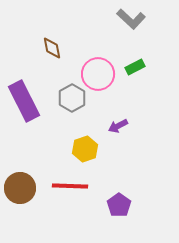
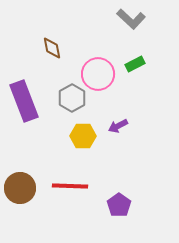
green rectangle: moved 3 px up
purple rectangle: rotated 6 degrees clockwise
yellow hexagon: moved 2 px left, 13 px up; rotated 20 degrees clockwise
